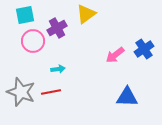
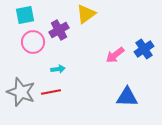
purple cross: moved 2 px right, 2 px down
pink circle: moved 1 px down
